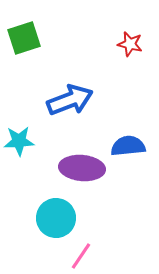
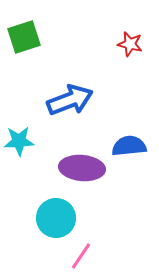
green square: moved 1 px up
blue semicircle: moved 1 px right
